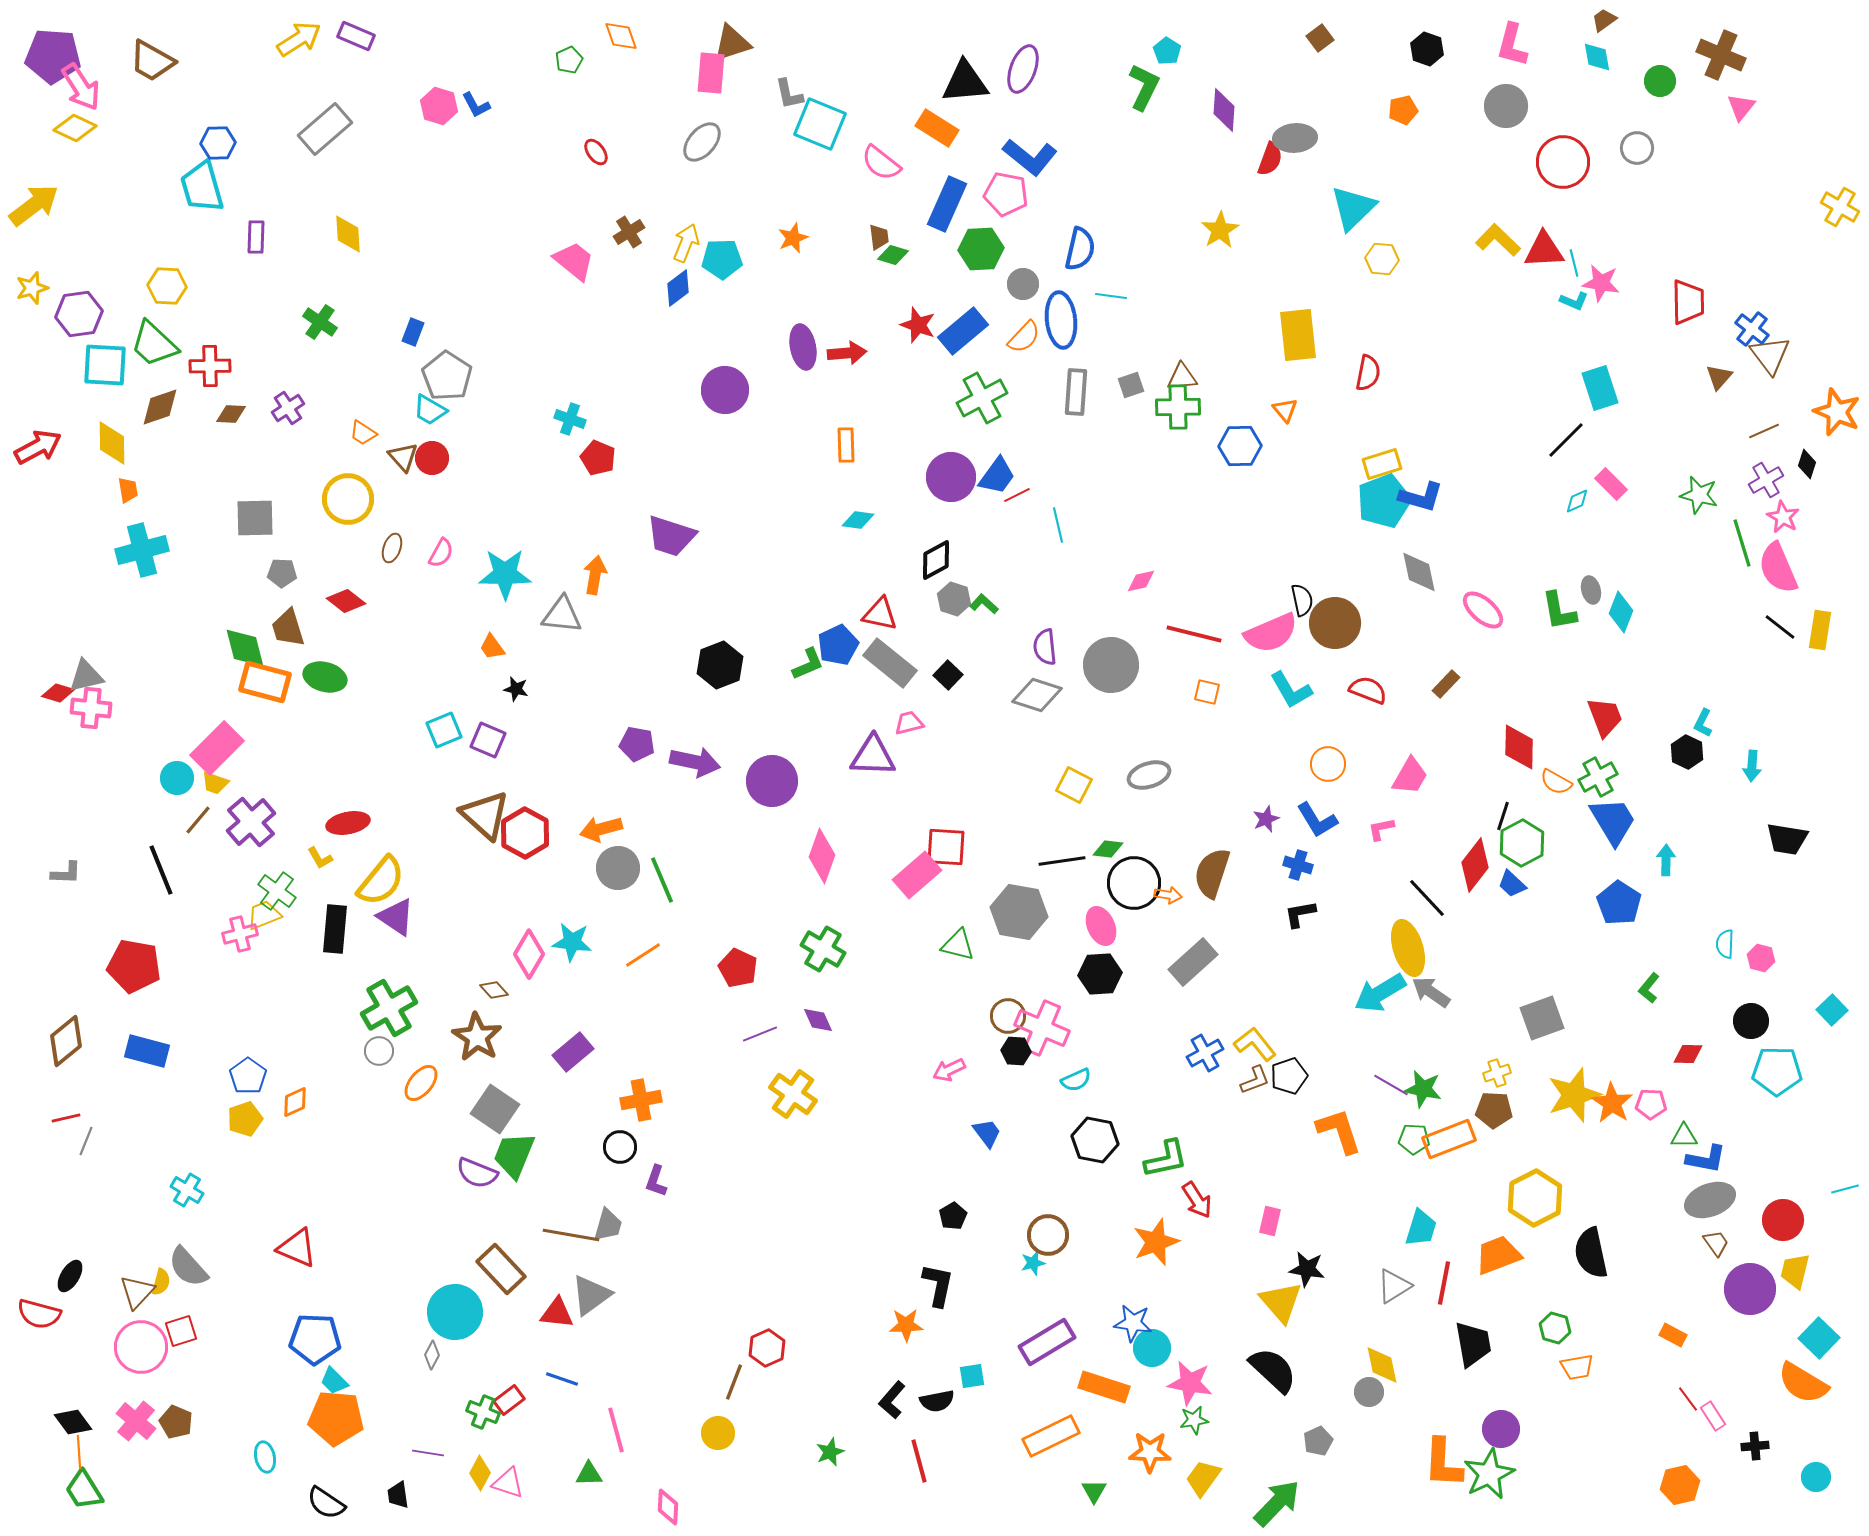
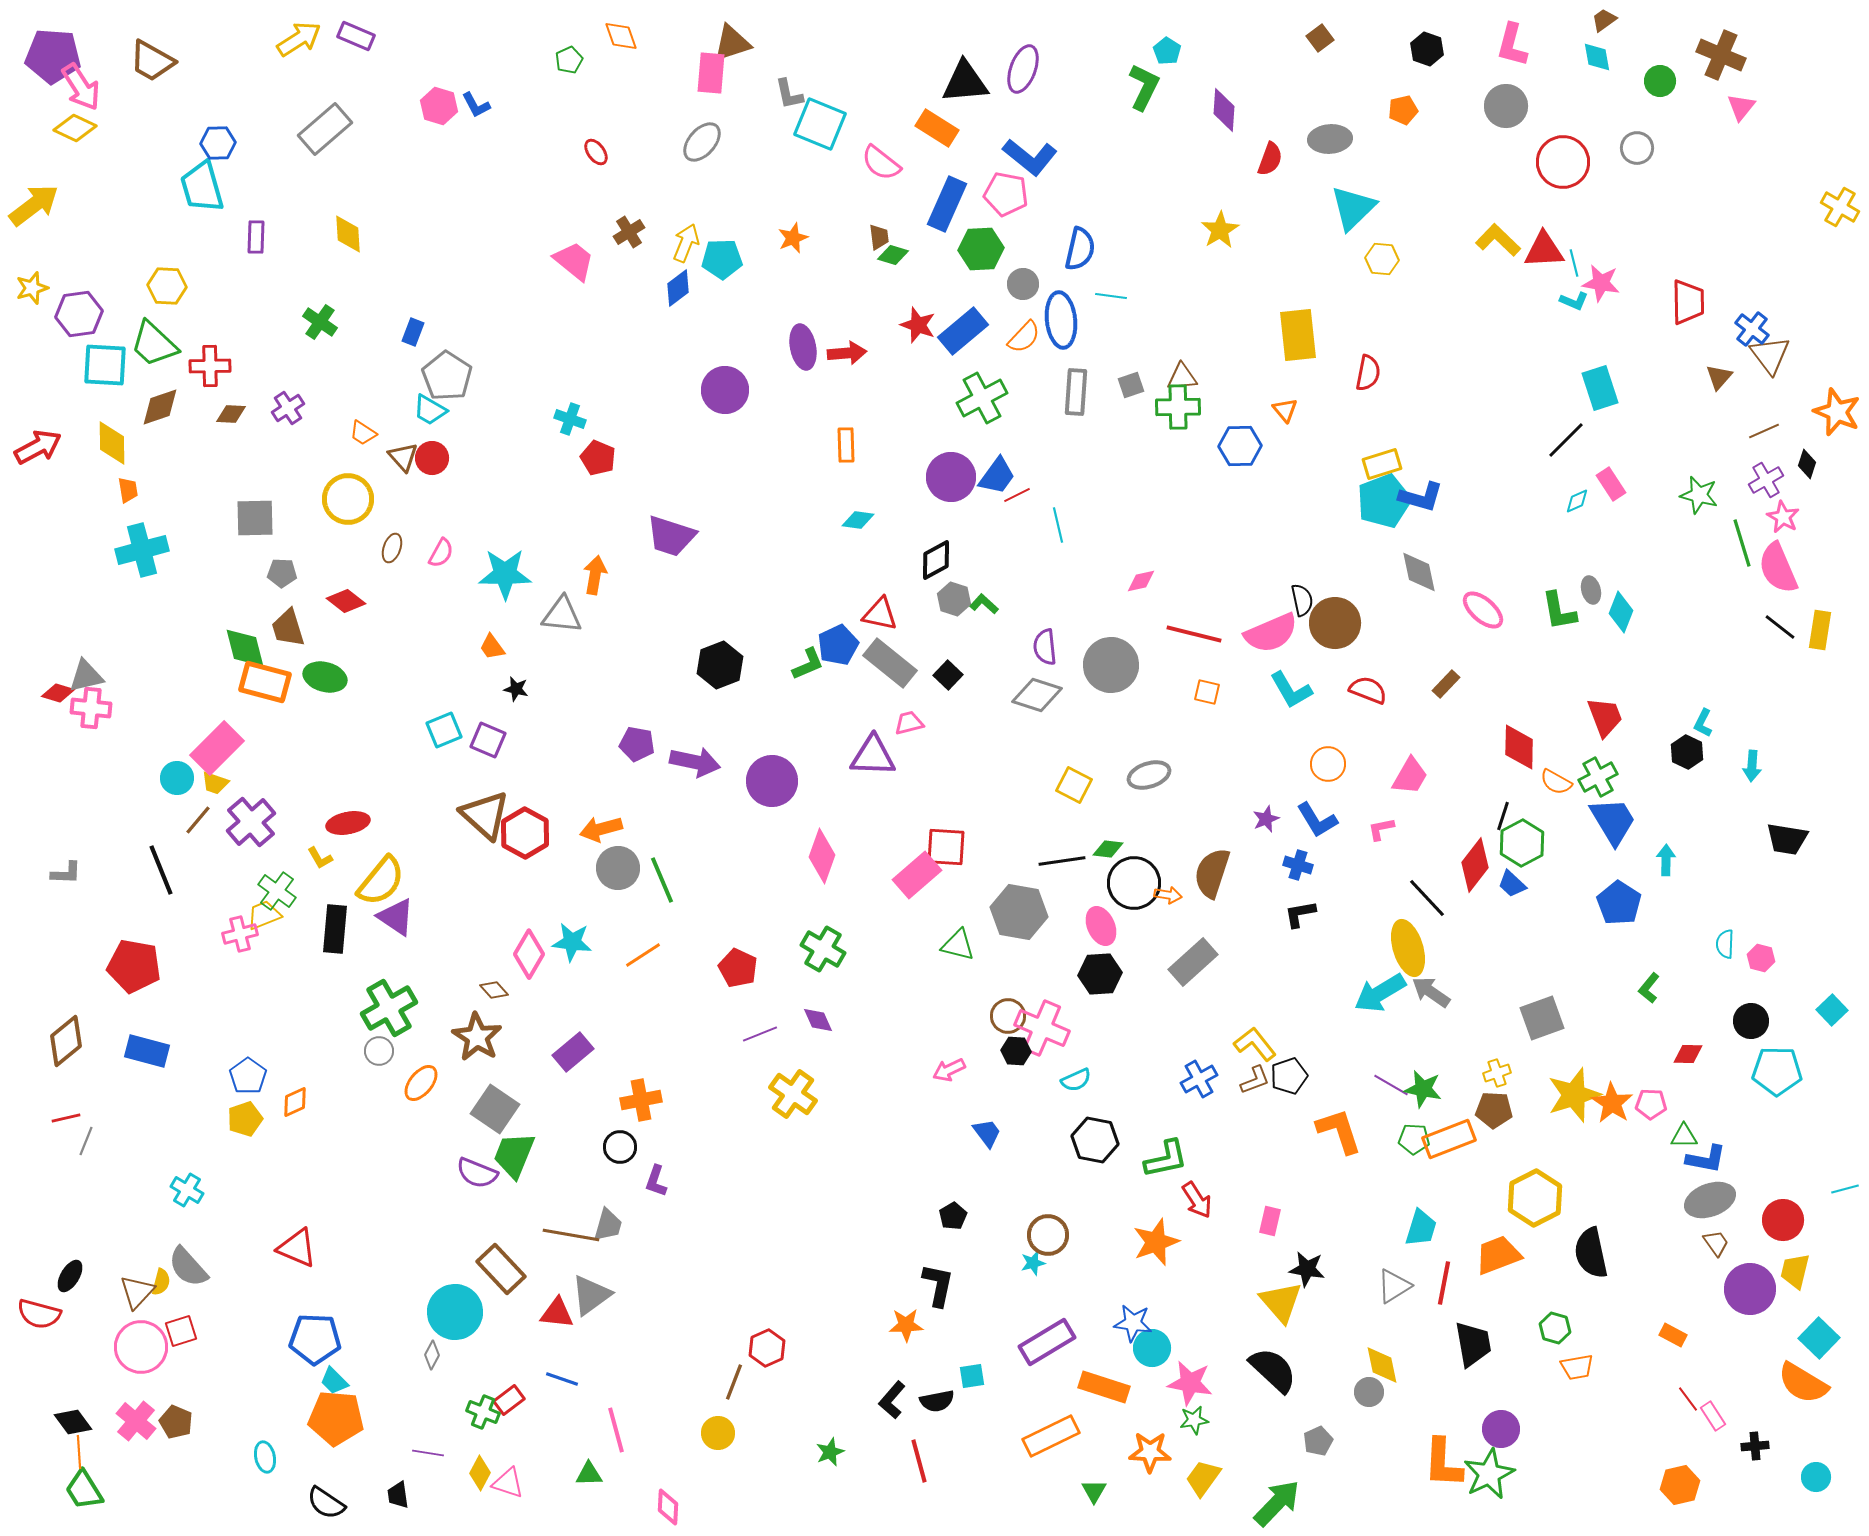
gray ellipse at (1295, 138): moved 35 px right, 1 px down
pink rectangle at (1611, 484): rotated 12 degrees clockwise
blue cross at (1205, 1053): moved 6 px left, 26 px down
